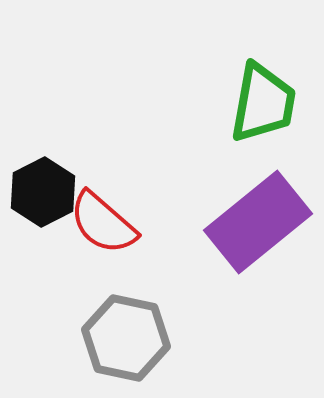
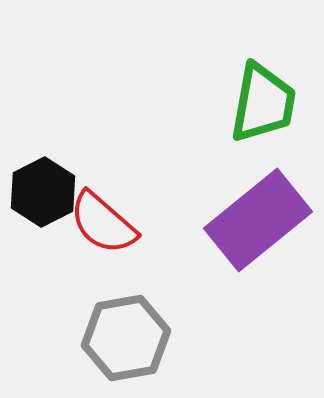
purple rectangle: moved 2 px up
gray hexagon: rotated 22 degrees counterclockwise
